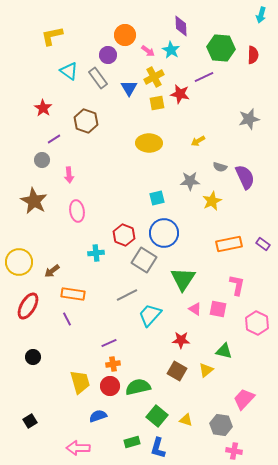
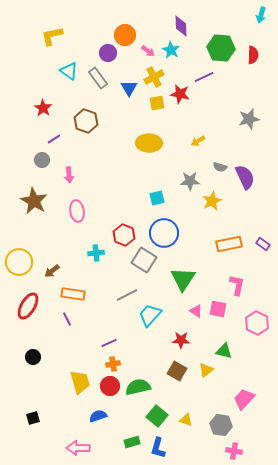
purple circle at (108, 55): moved 2 px up
pink triangle at (195, 309): moved 1 px right, 2 px down
black square at (30, 421): moved 3 px right, 3 px up; rotated 16 degrees clockwise
